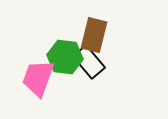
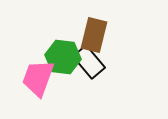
green hexagon: moved 2 px left
